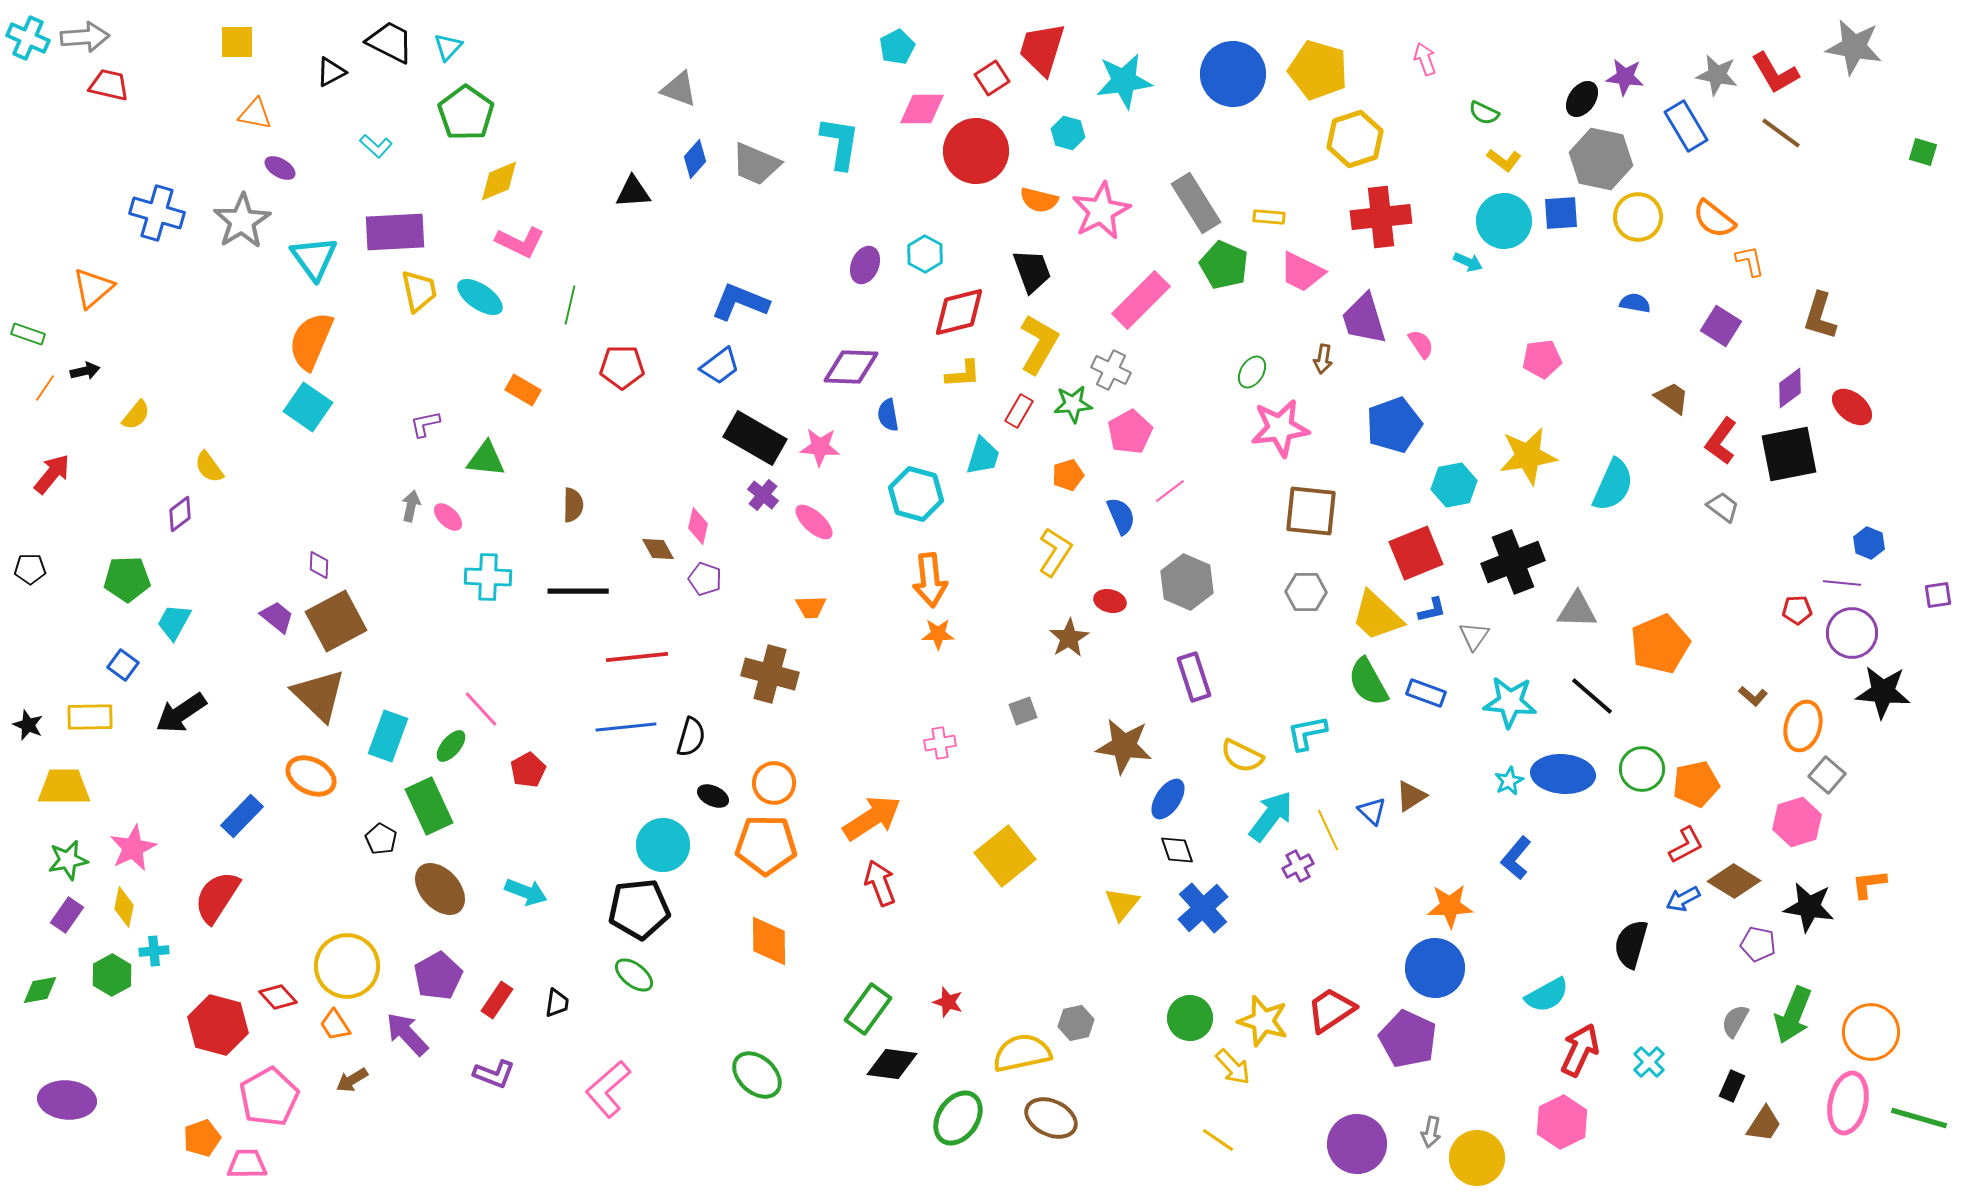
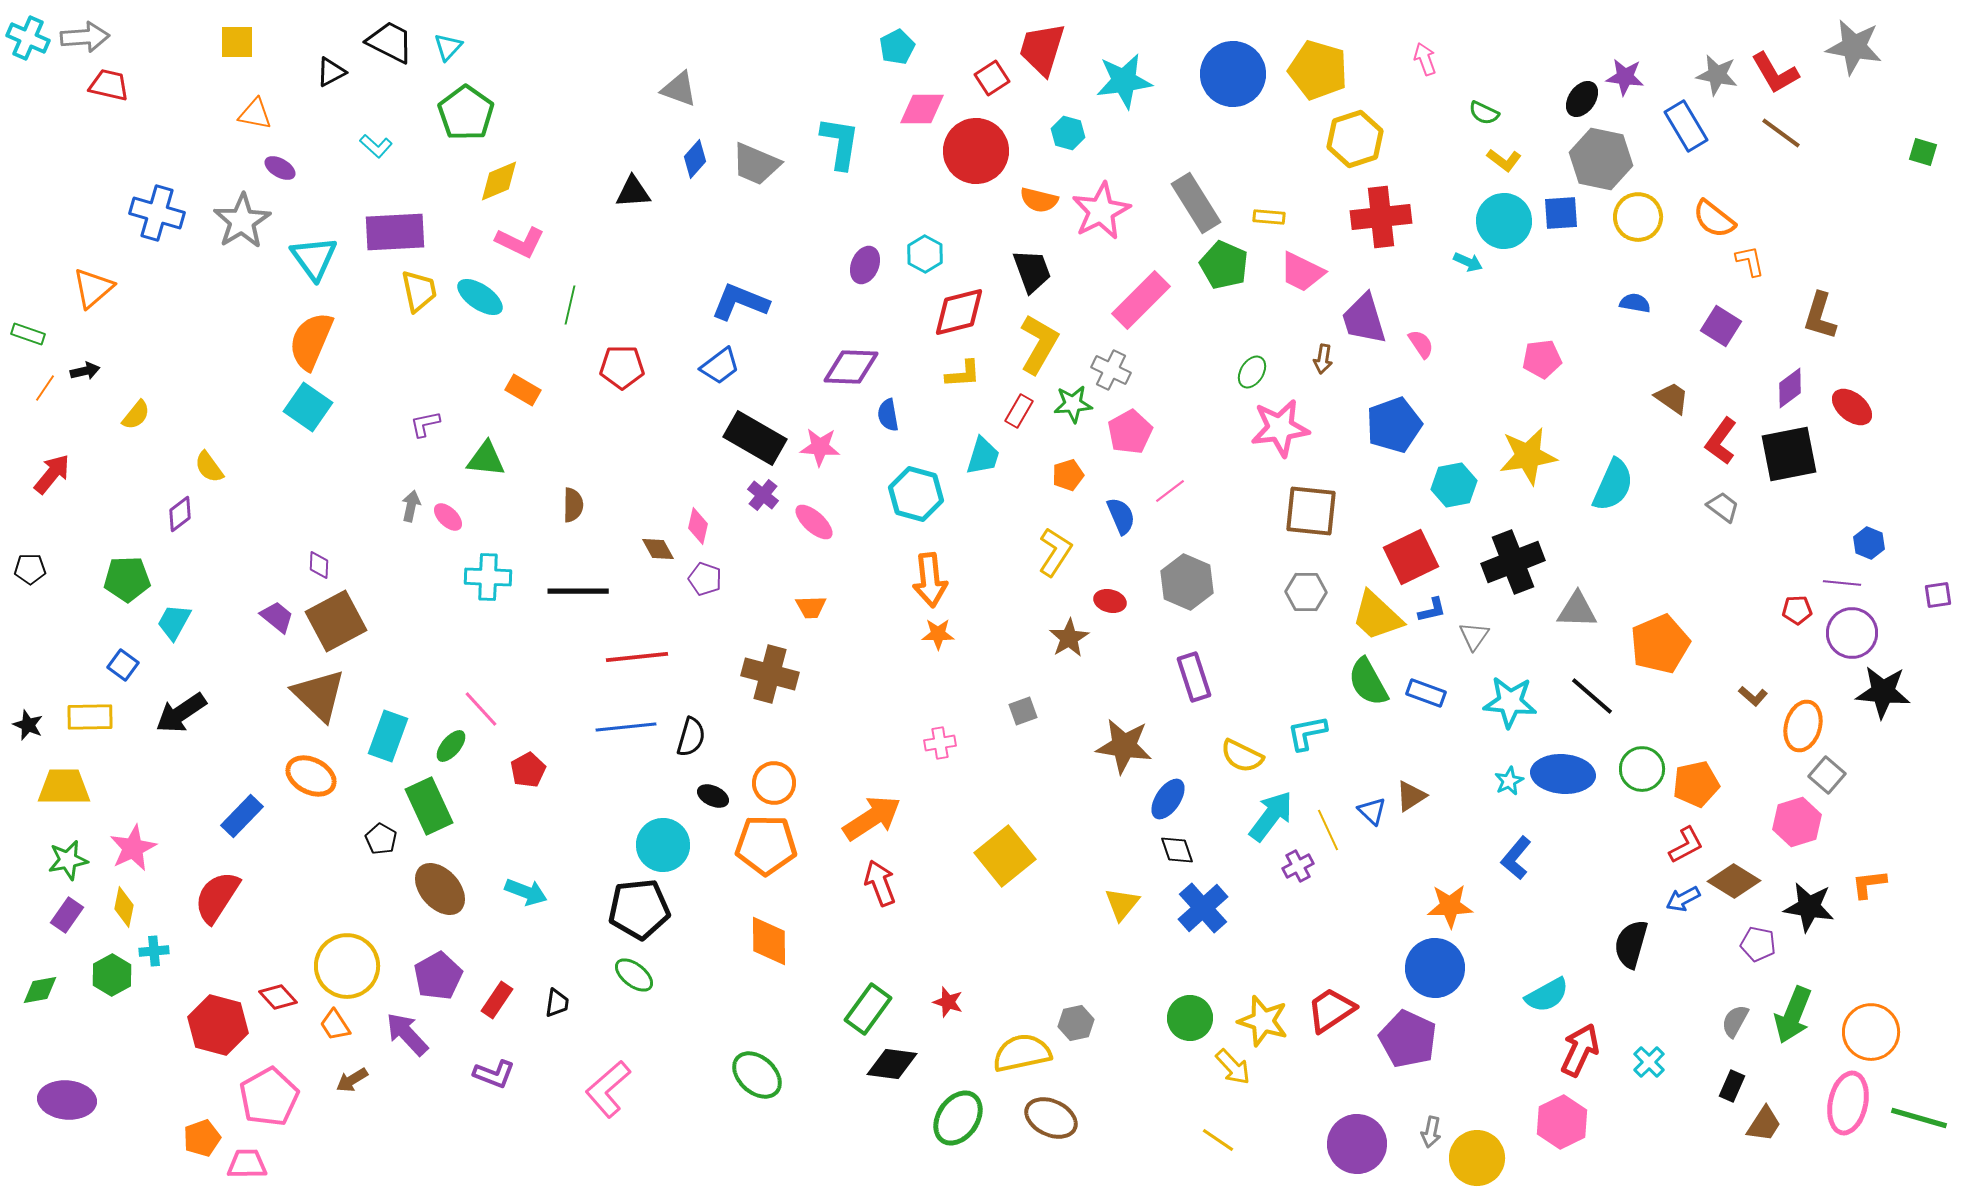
red square at (1416, 553): moved 5 px left, 4 px down; rotated 4 degrees counterclockwise
